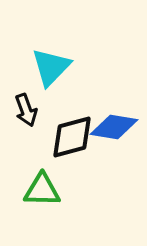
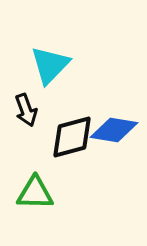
cyan triangle: moved 1 px left, 2 px up
blue diamond: moved 3 px down
green triangle: moved 7 px left, 3 px down
